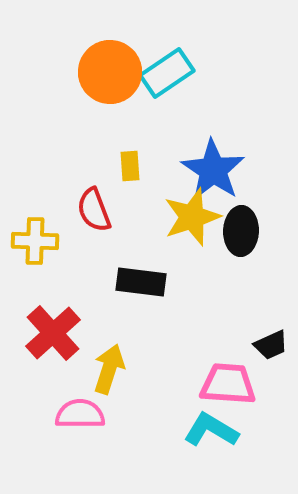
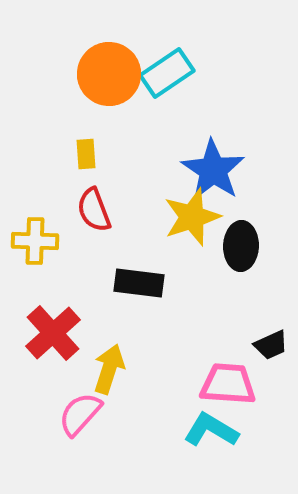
orange circle: moved 1 px left, 2 px down
yellow rectangle: moved 44 px left, 12 px up
black ellipse: moved 15 px down
black rectangle: moved 2 px left, 1 px down
pink semicircle: rotated 48 degrees counterclockwise
